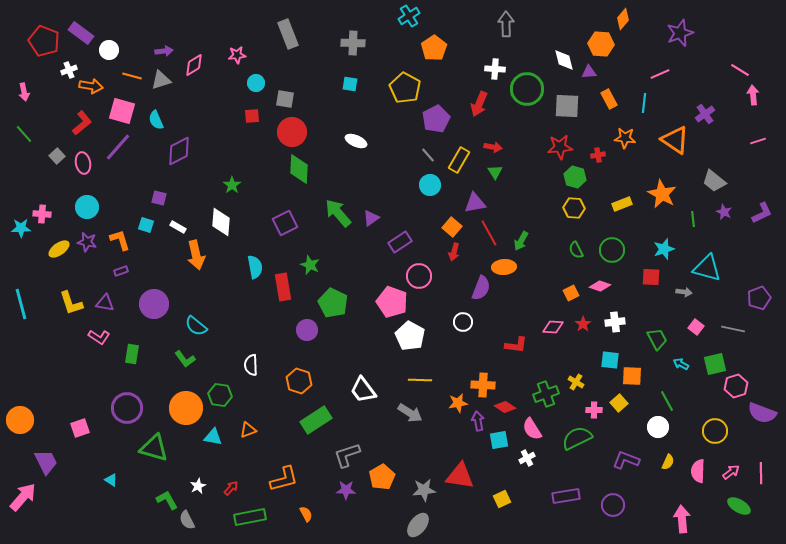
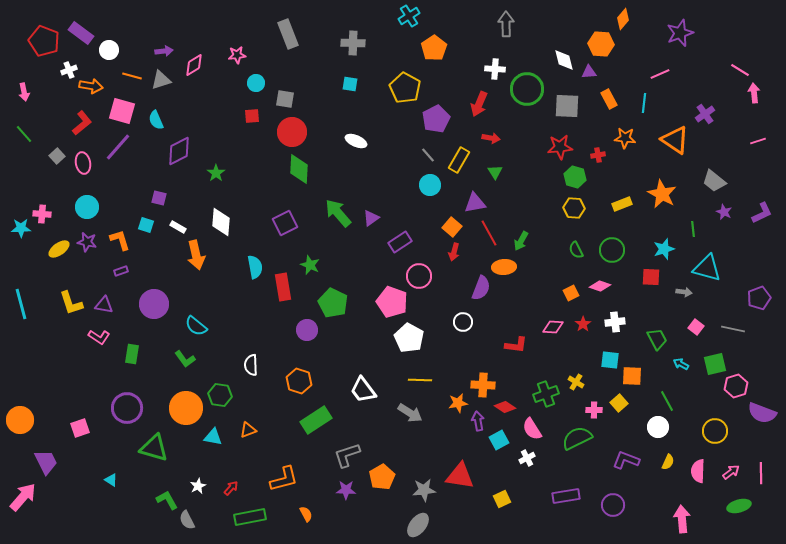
pink arrow at (753, 95): moved 1 px right, 2 px up
red arrow at (493, 147): moved 2 px left, 9 px up
green star at (232, 185): moved 16 px left, 12 px up
green line at (693, 219): moved 10 px down
purple triangle at (105, 303): moved 1 px left, 2 px down
white pentagon at (410, 336): moved 1 px left, 2 px down
cyan square at (499, 440): rotated 18 degrees counterclockwise
green ellipse at (739, 506): rotated 45 degrees counterclockwise
